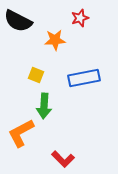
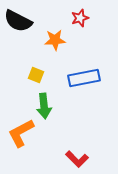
green arrow: rotated 10 degrees counterclockwise
red L-shape: moved 14 px right
